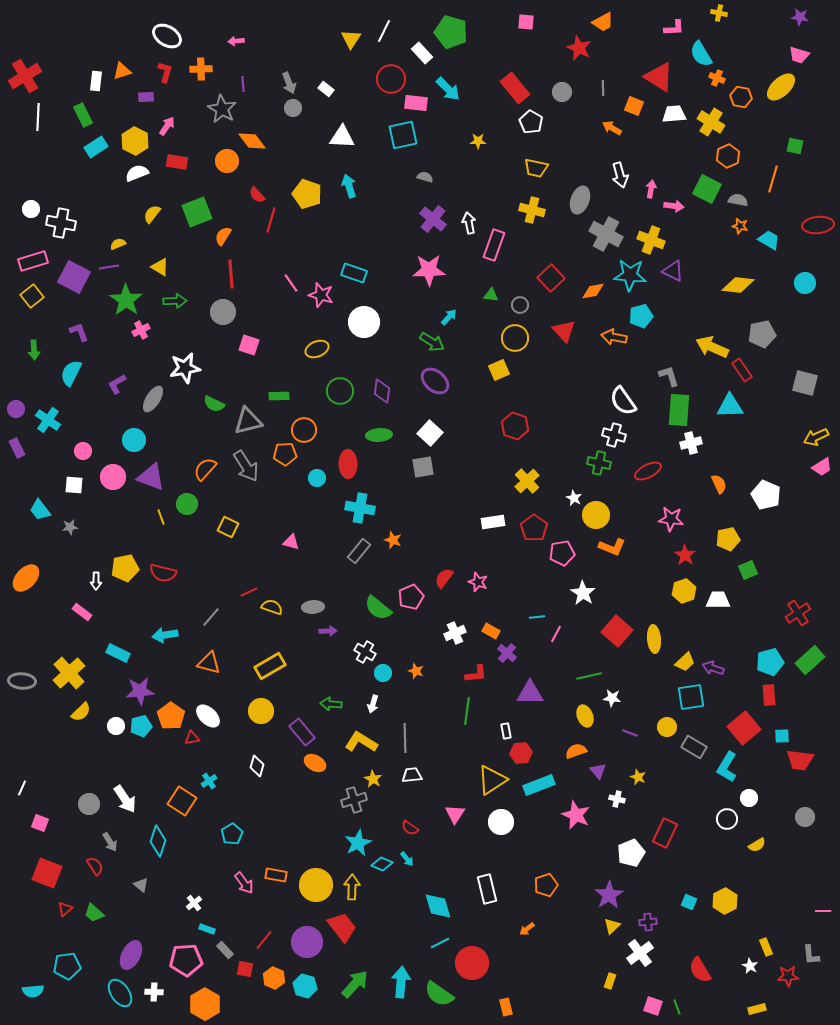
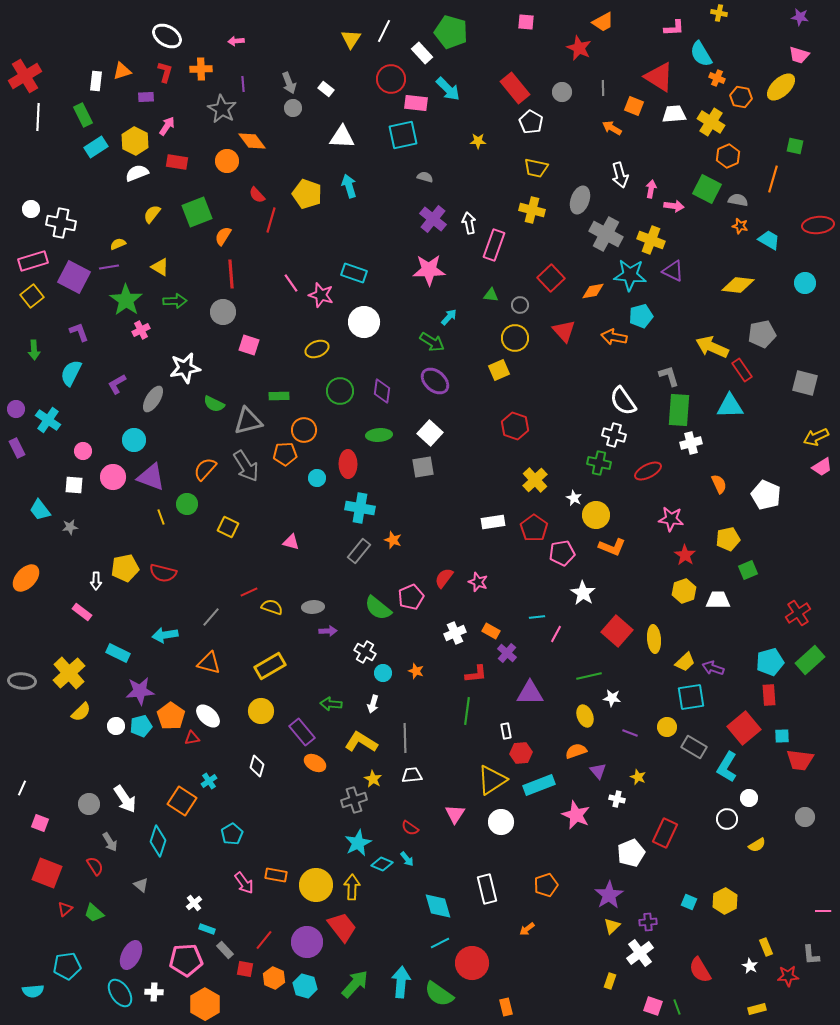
yellow cross at (527, 481): moved 8 px right, 1 px up
